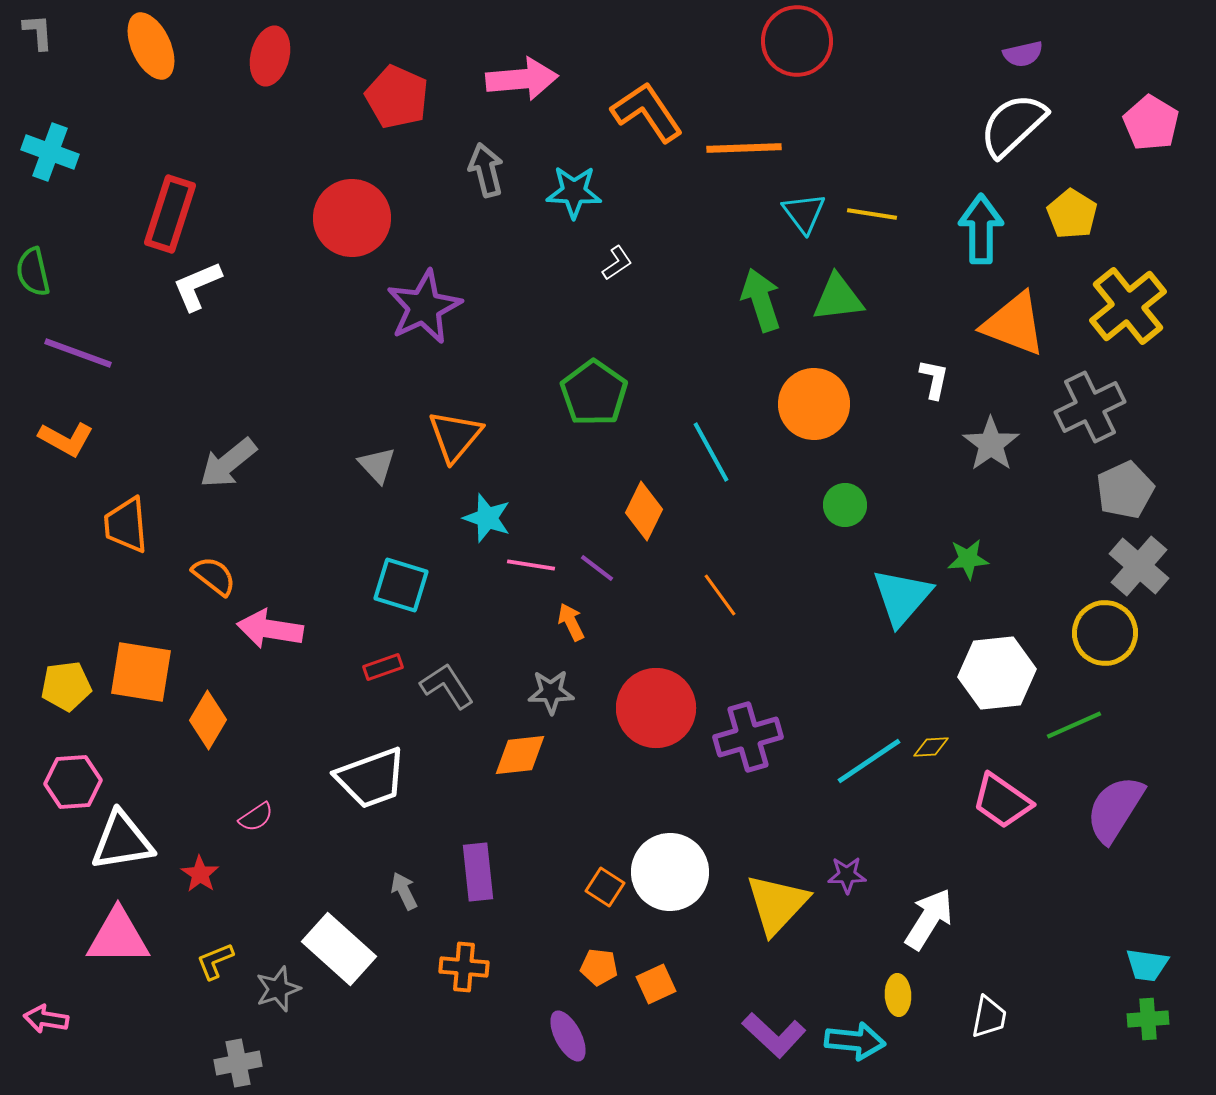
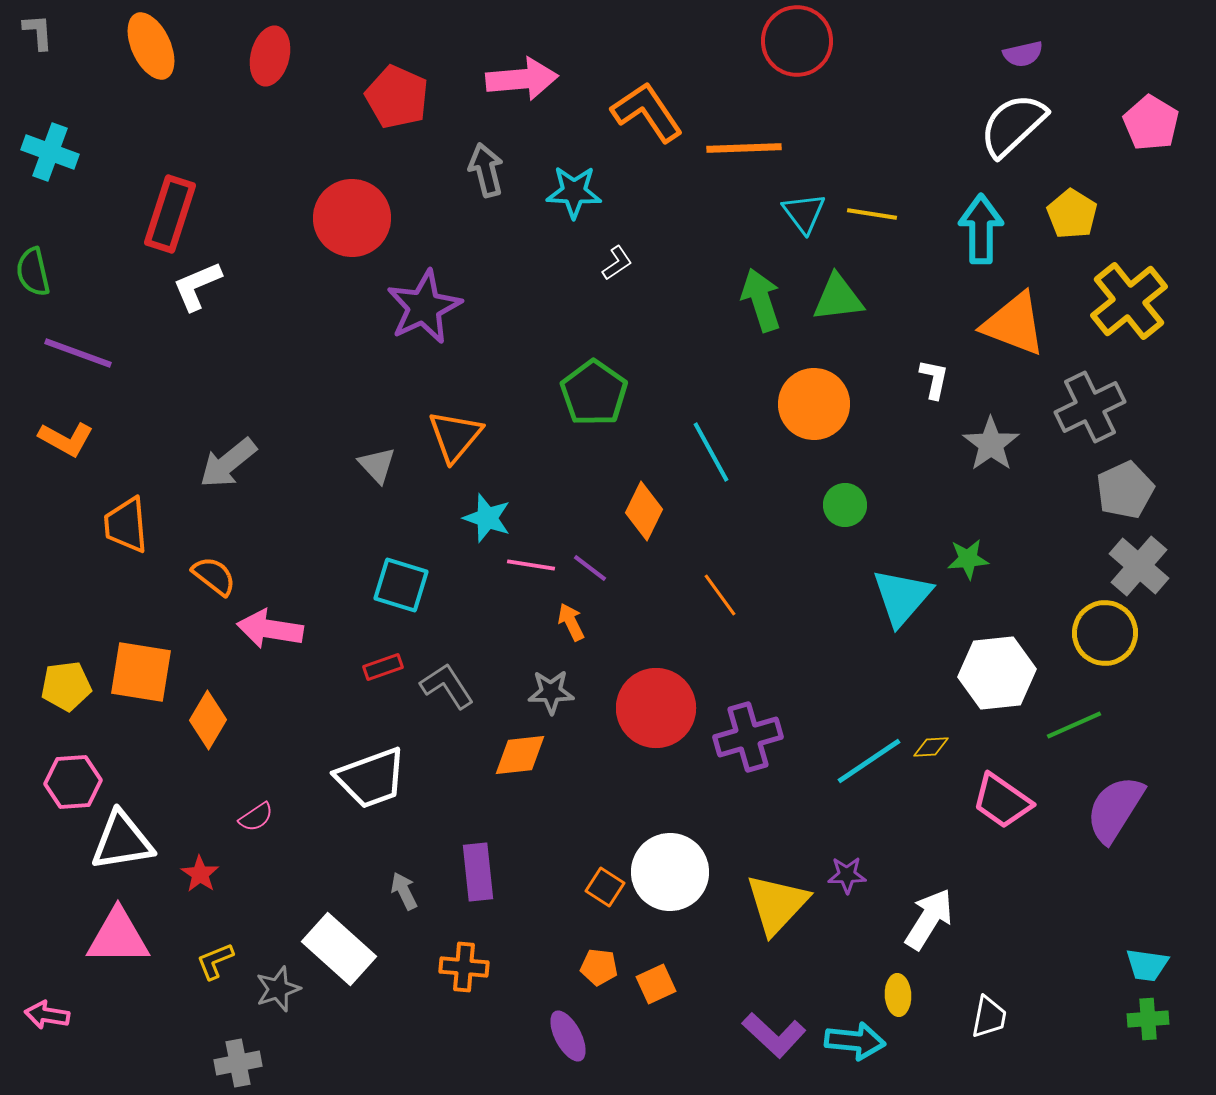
yellow cross at (1128, 306): moved 1 px right, 5 px up
purple line at (597, 568): moved 7 px left
pink arrow at (46, 1019): moved 1 px right, 4 px up
